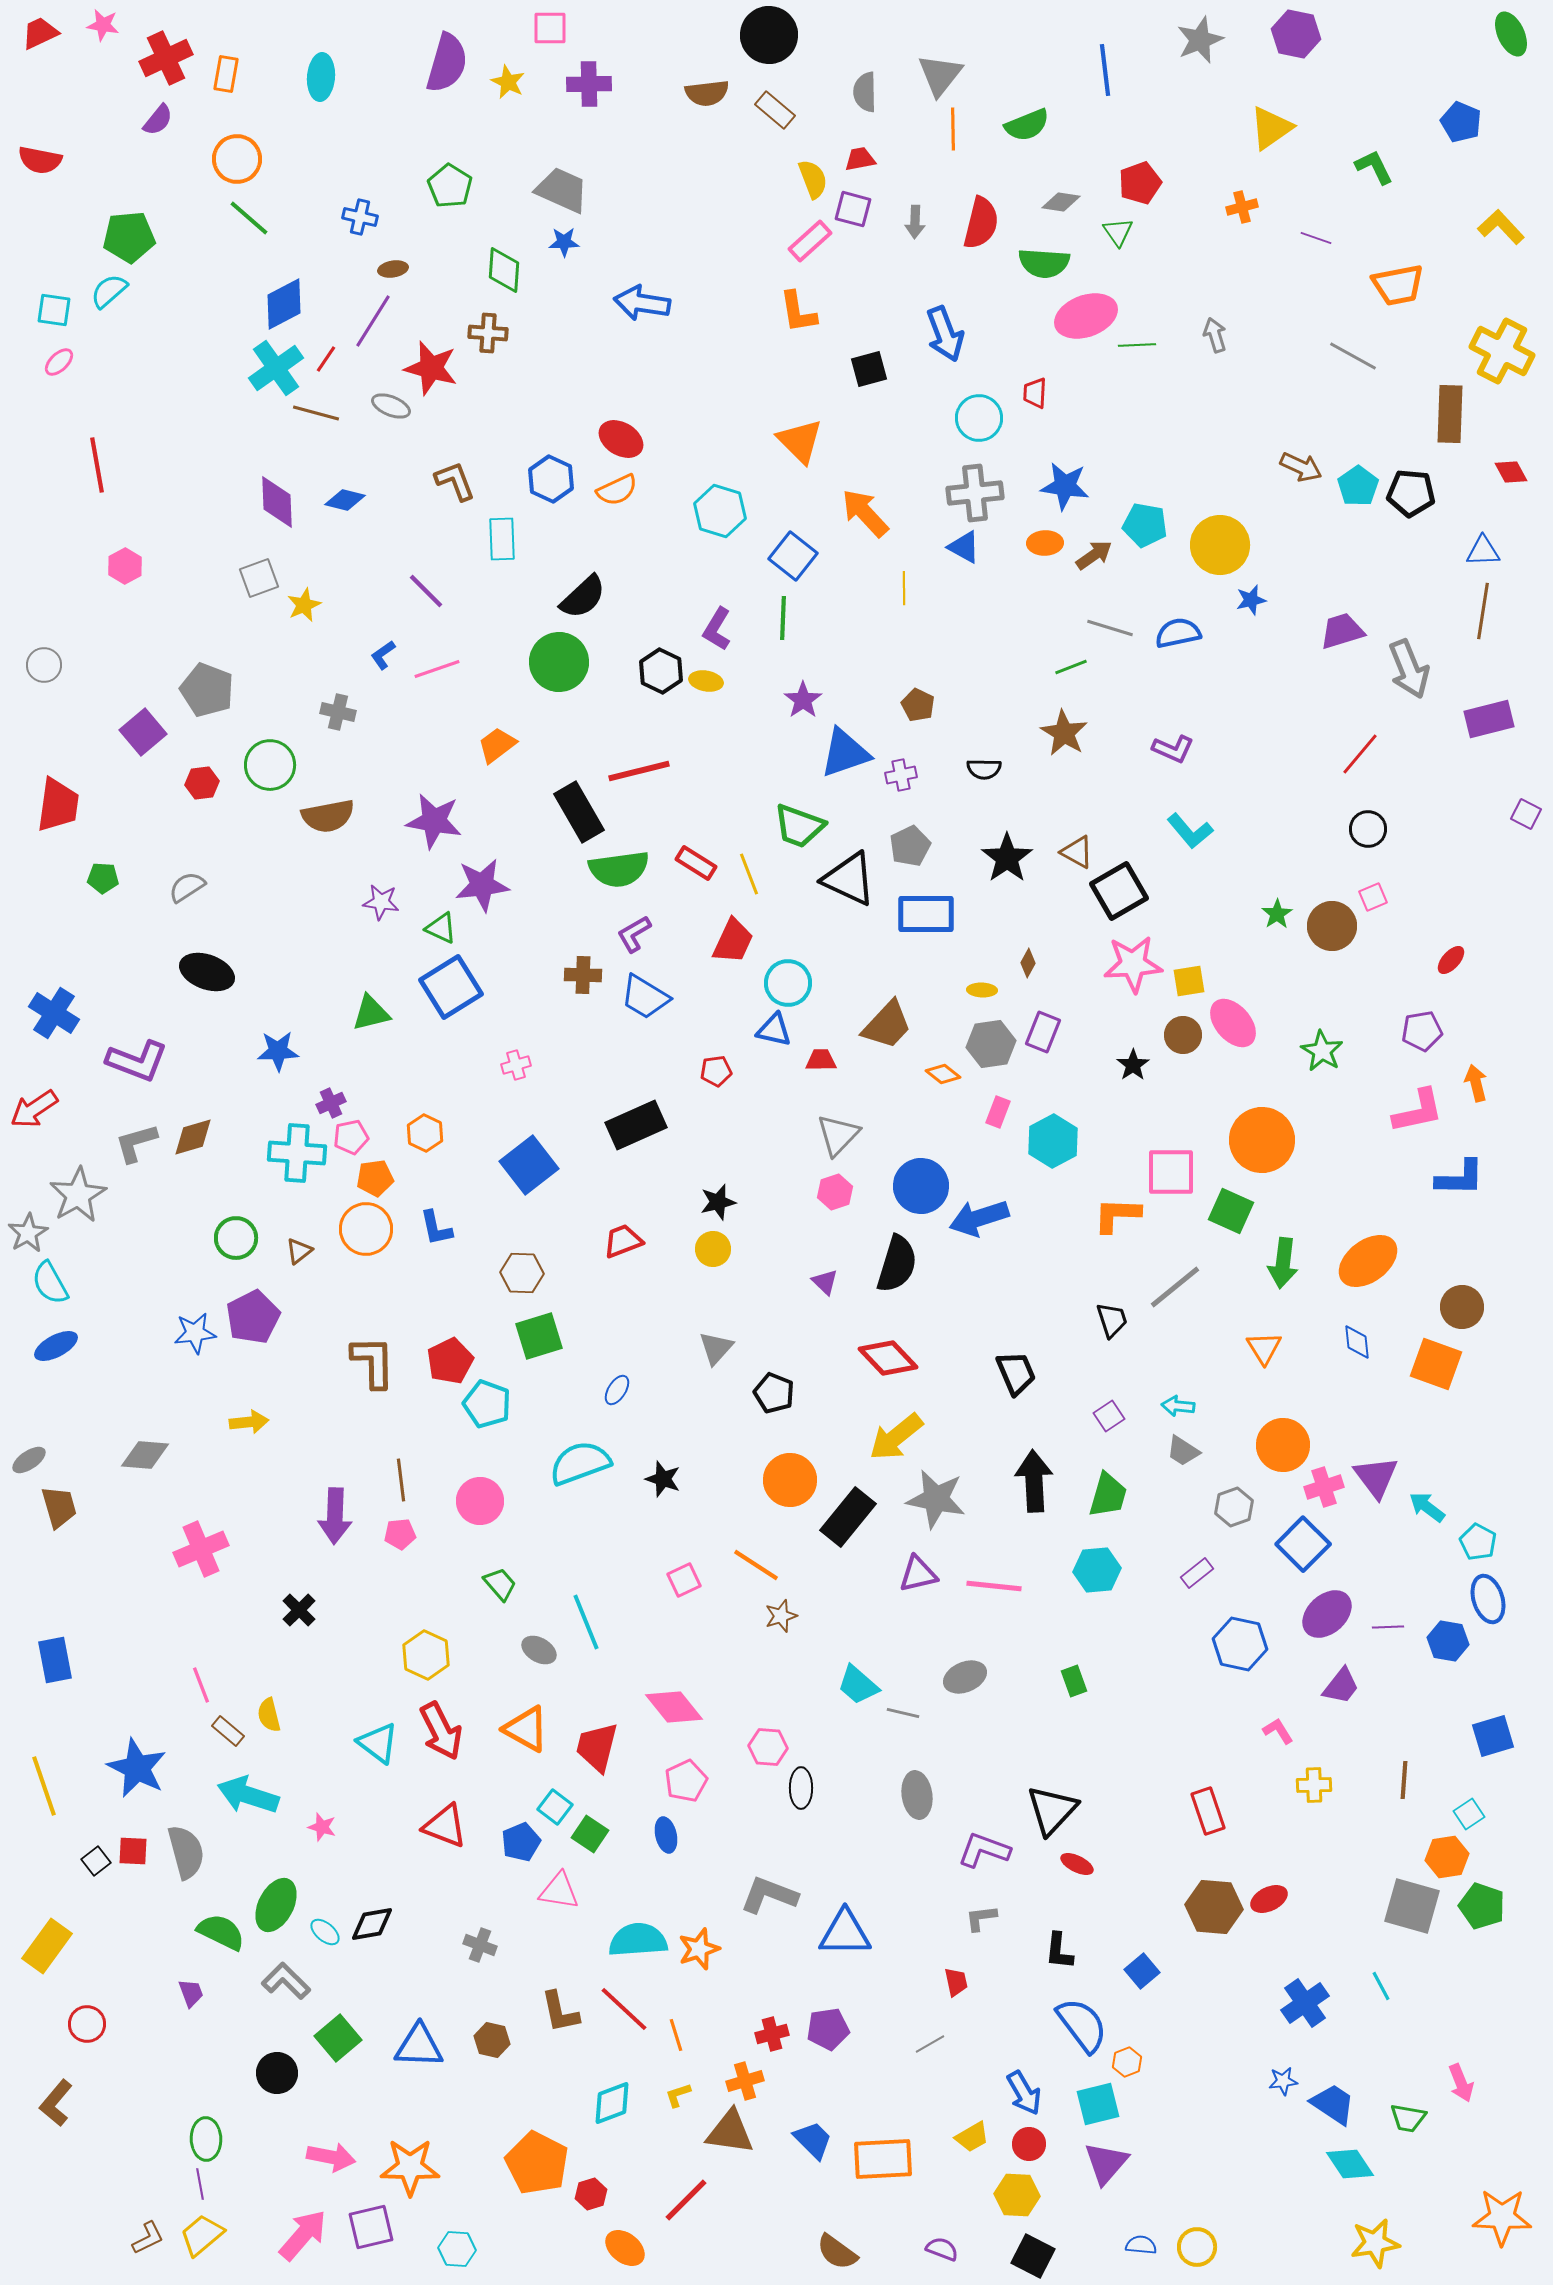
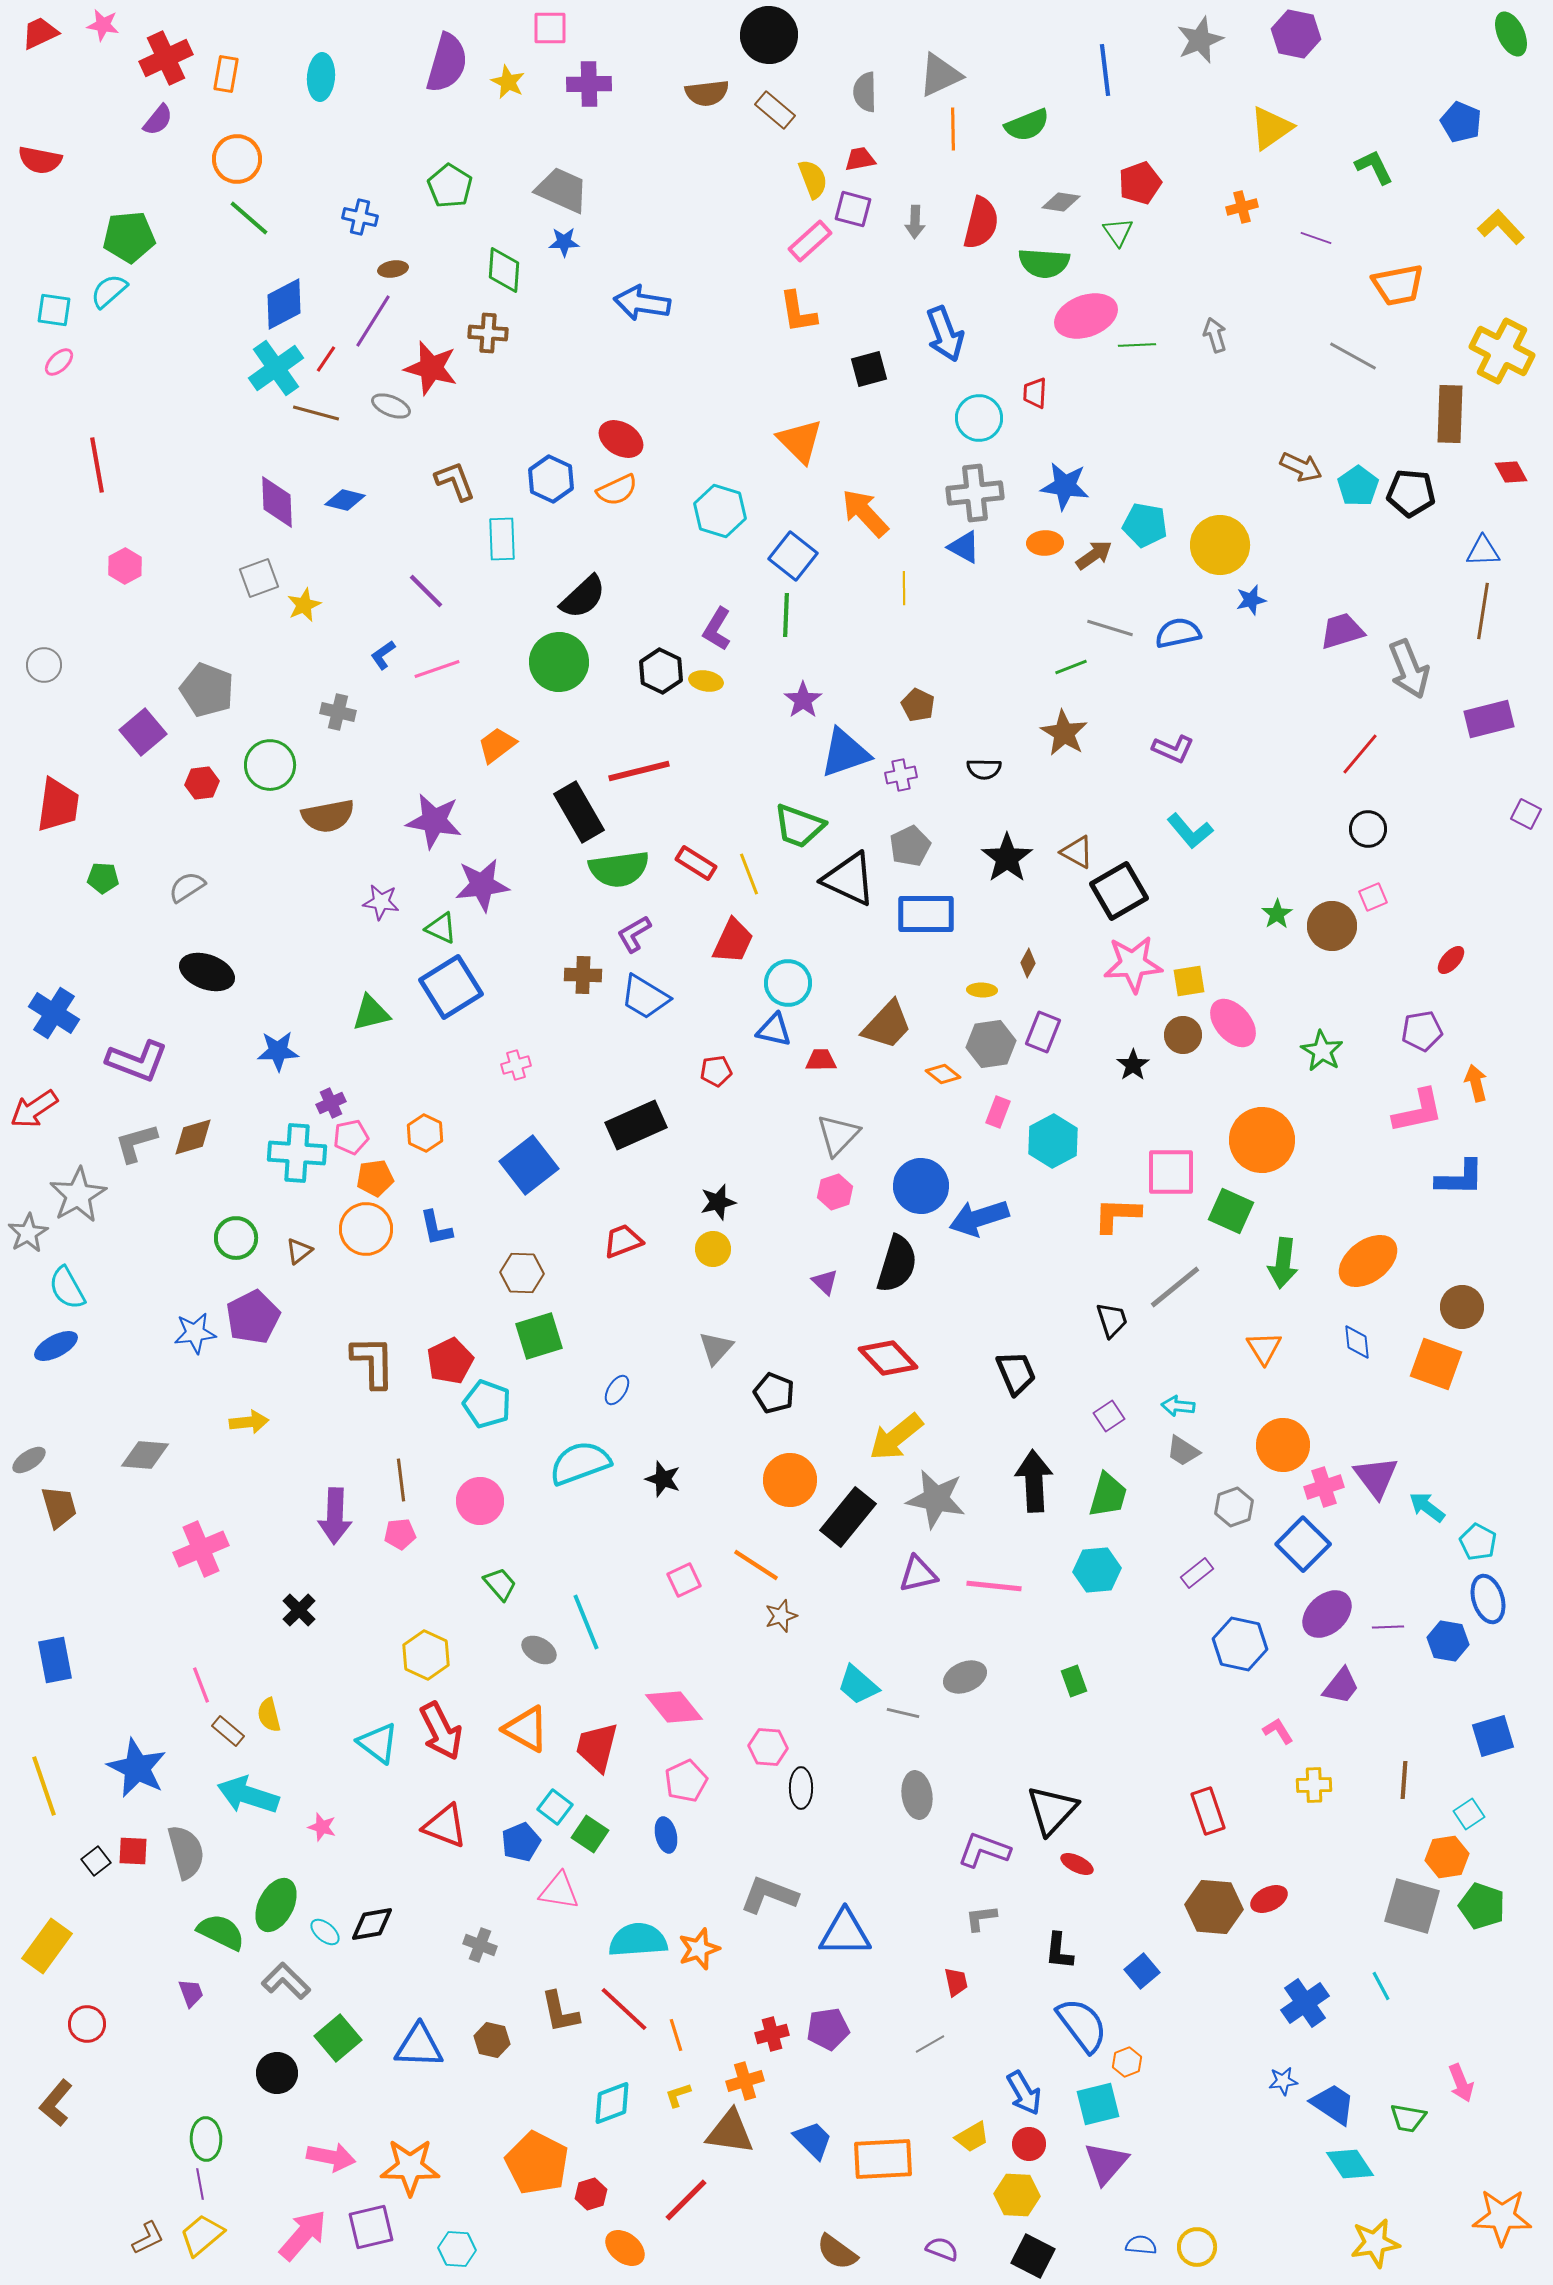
gray triangle at (940, 75): rotated 27 degrees clockwise
green line at (783, 618): moved 3 px right, 3 px up
cyan semicircle at (50, 1283): moved 17 px right, 5 px down
